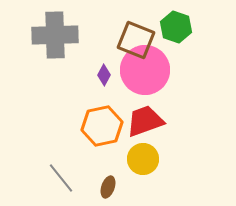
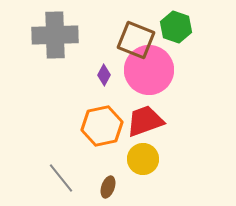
pink circle: moved 4 px right
